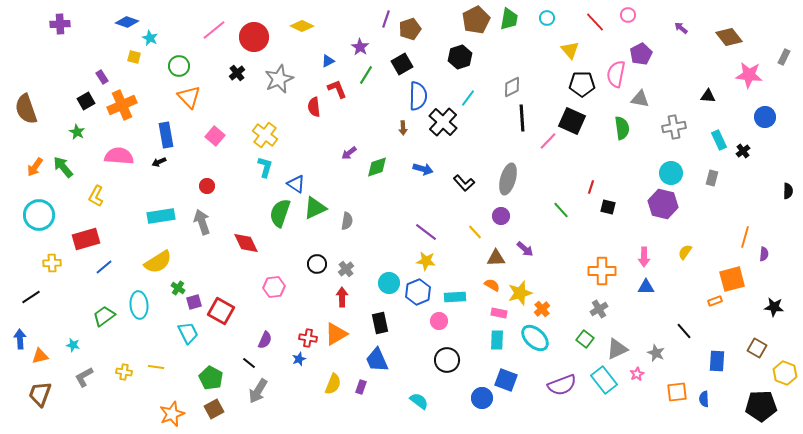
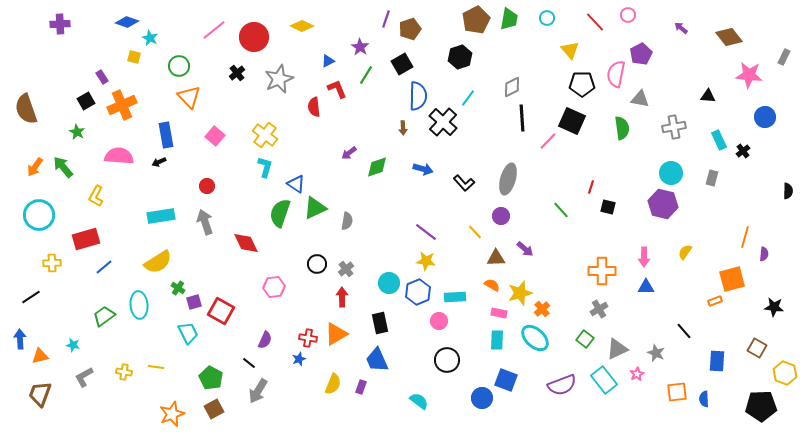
gray arrow at (202, 222): moved 3 px right
